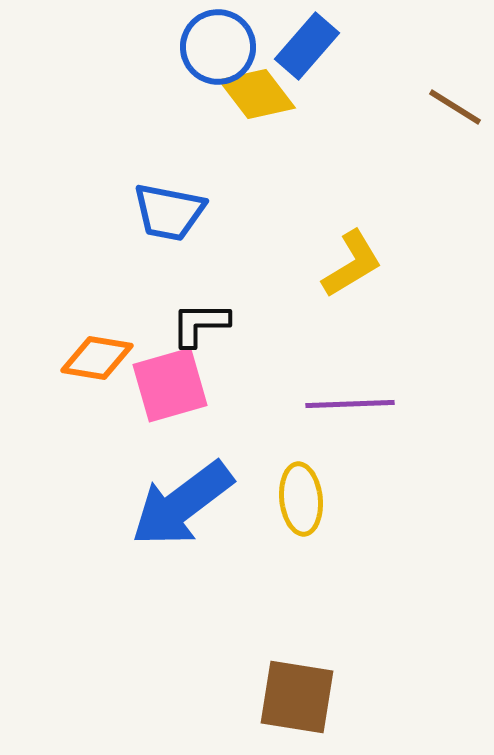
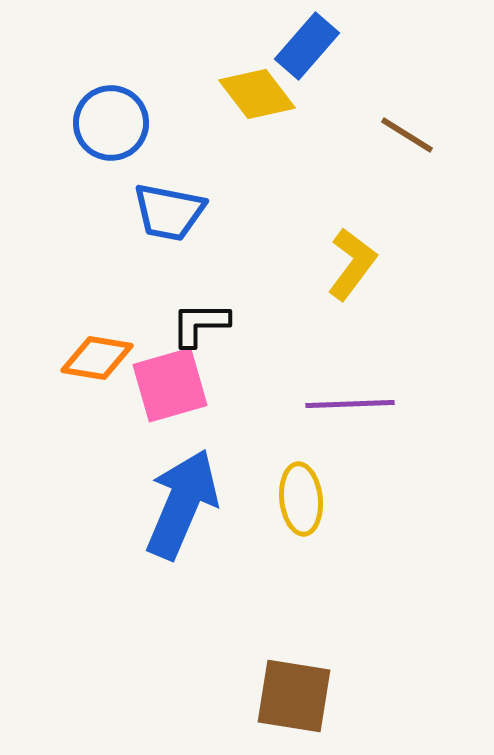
blue circle: moved 107 px left, 76 px down
brown line: moved 48 px left, 28 px down
yellow L-shape: rotated 22 degrees counterclockwise
blue arrow: rotated 150 degrees clockwise
brown square: moved 3 px left, 1 px up
